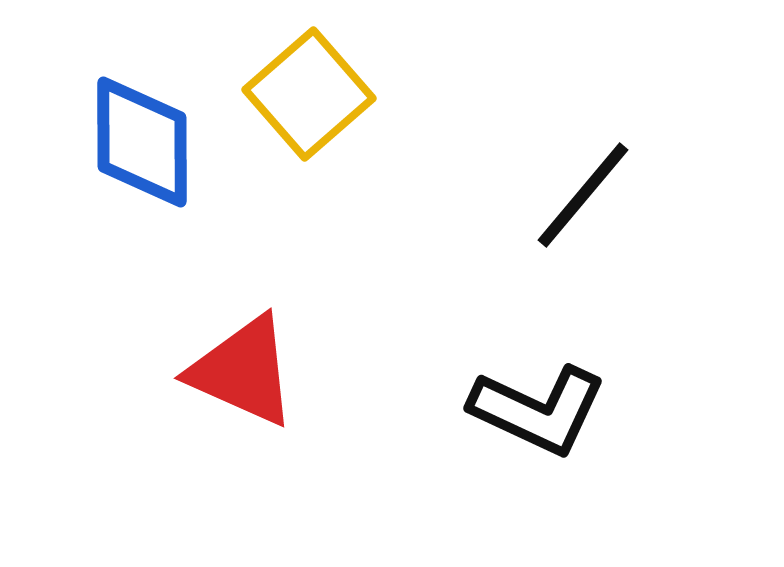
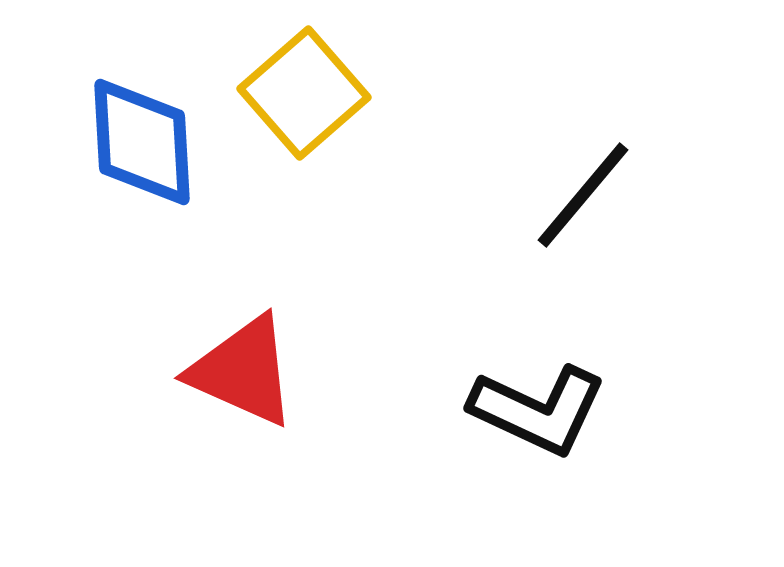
yellow square: moved 5 px left, 1 px up
blue diamond: rotated 3 degrees counterclockwise
